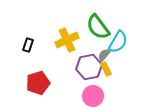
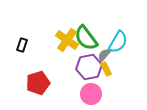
green semicircle: moved 12 px left, 11 px down
yellow cross: rotated 30 degrees counterclockwise
black rectangle: moved 6 px left
pink circle: moved 2 px left, 2 px up
